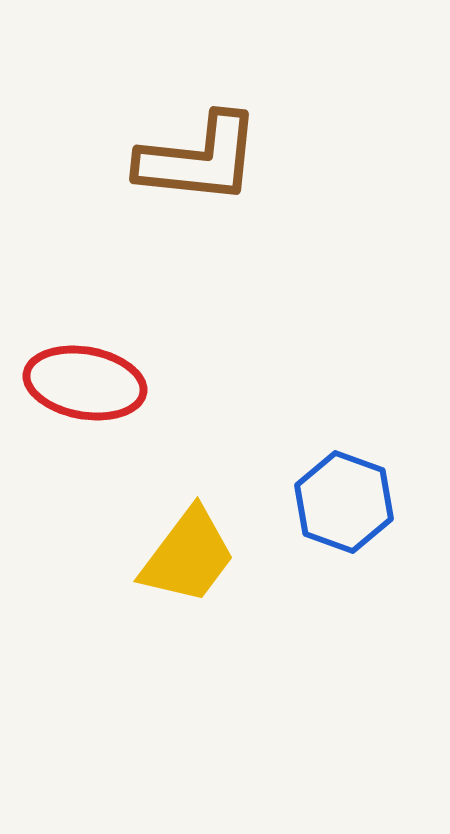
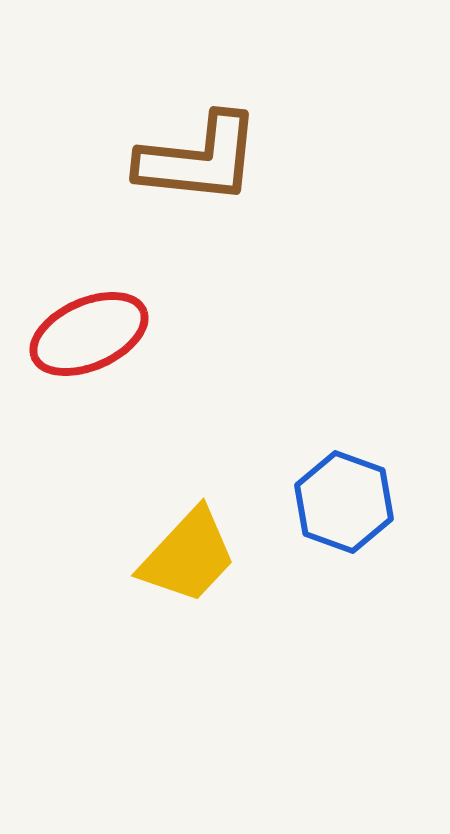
red ellipse: moved 4 px right, 49 px up; rotated 34 degrees counterclockwise
yellow trapezoid: rotated 6 degrees clockwise
